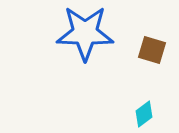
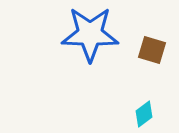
blue star: moved 5 px right, 1 px down
